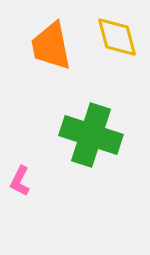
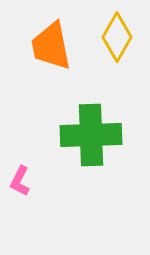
yellow diamond: rotated 45 degrees clockwise
green cross: rotated 20 degrees counterclockwise
